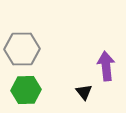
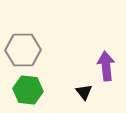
gray hexagon: moved 1 px right, 1 px down
green hexagon: moved 2 px right; rotated 8 degrees clockwise
